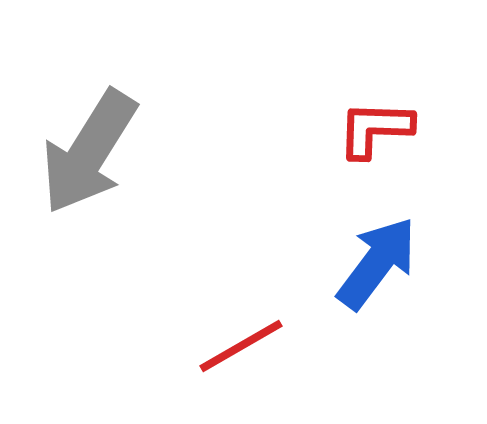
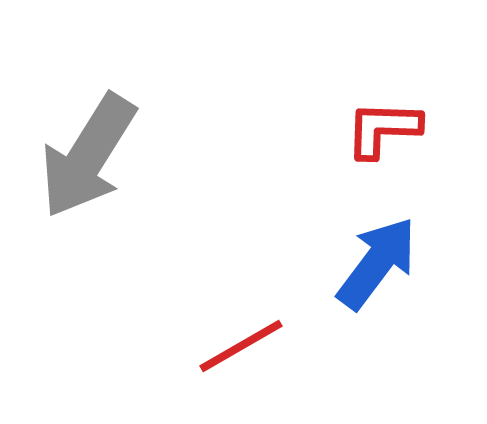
red L-shape: moved 8 px right
gray arrow: moved 1 px left, 4 px down
